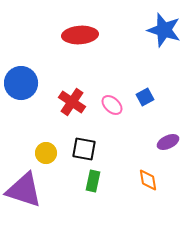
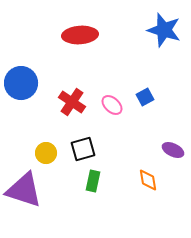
purple ellipse: moved 5 px right, 8 px down; rotated 50 degrees clockwise
black square: moved 1 px left; rotated 25 degrees counterclockwise
